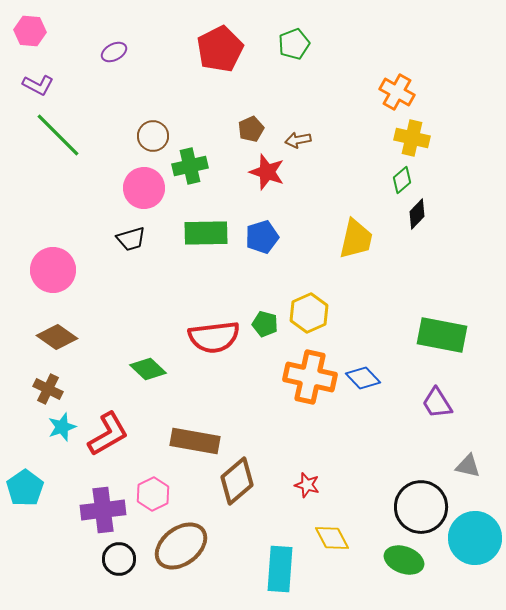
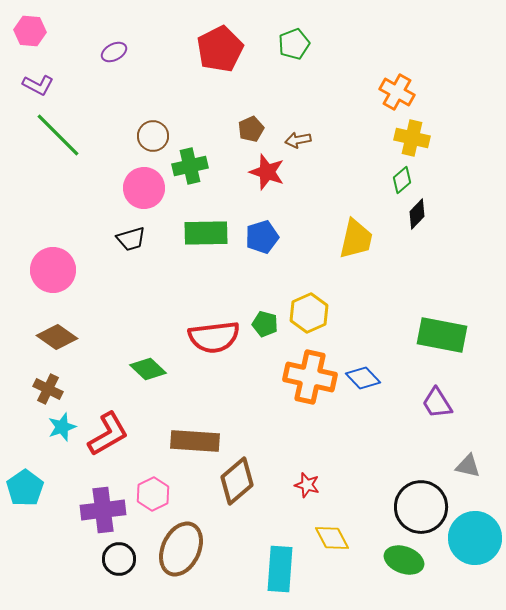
brown rectangle at (195, 441): rotated 6 degrees counterclockwise
brown ellipse at (181, 546): moved 3 px down; rotated 28 degrees counterclockwise
